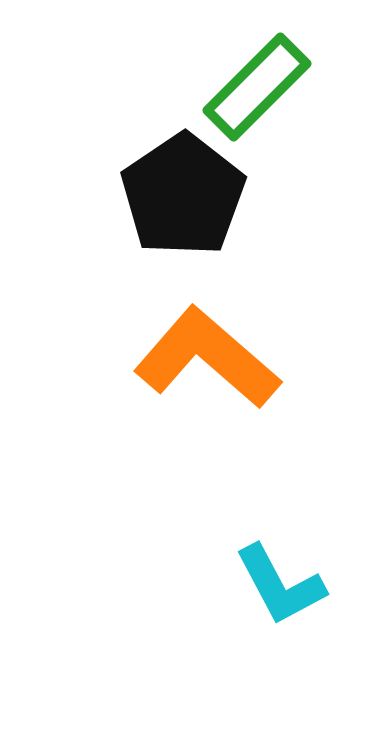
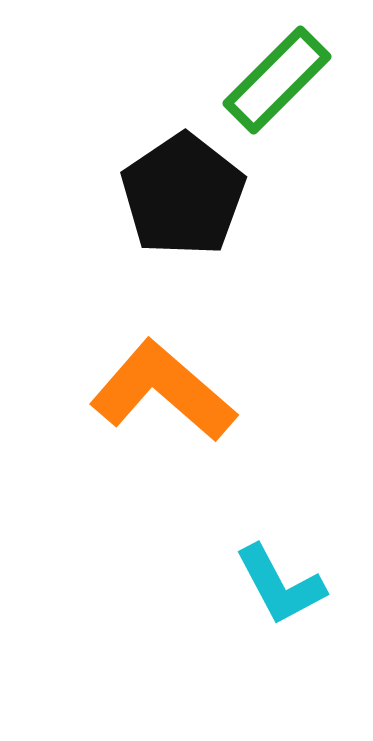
green rectangle: moved 20 px right, 7 px up
orange L-shape: moved 44 px left, 33 px down
